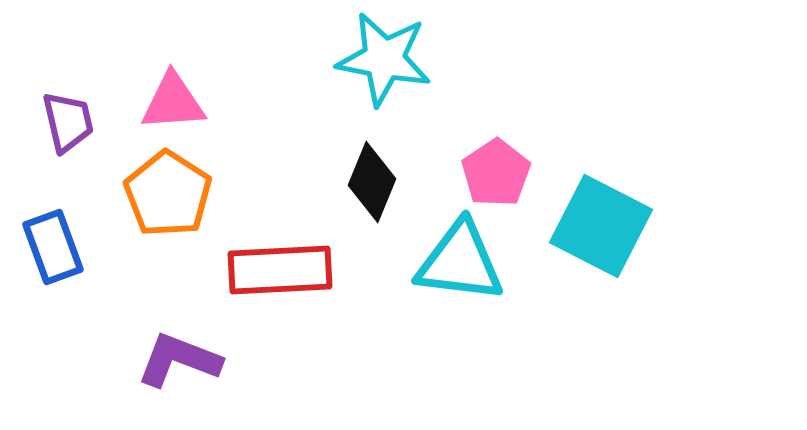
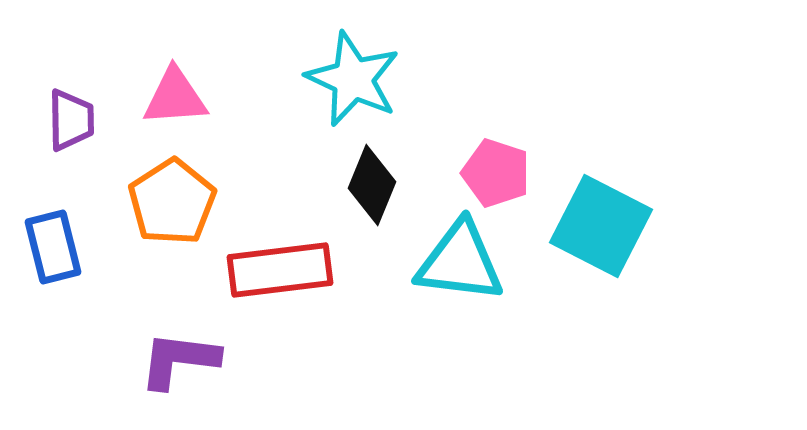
cyan star: moved 31 px left, 20 px down; rotated 14 degrees clockwise
pink triangle: moved 2 px right, 5 px up
purple trapezoid: moved 3 px right, 2 px up; rotated 12 degrees clockwise
pink pentagon: rotated 20 degrees counterclockwise
black diamond: moved 3 px down
orange pentagon: moved 4 px right, 8 px down; rotated 6 degrees clockwise
blue rectangle: rotated 6 degrees clockwise
red rectangle: rotated 4 degrees counterclockwise
purple L-shape: rotated 14 degrees counterclockwise
